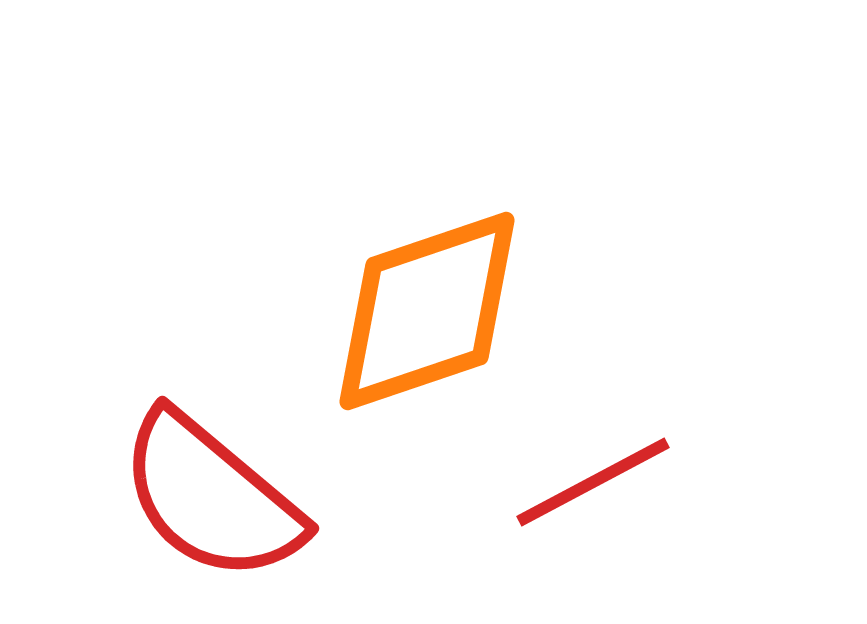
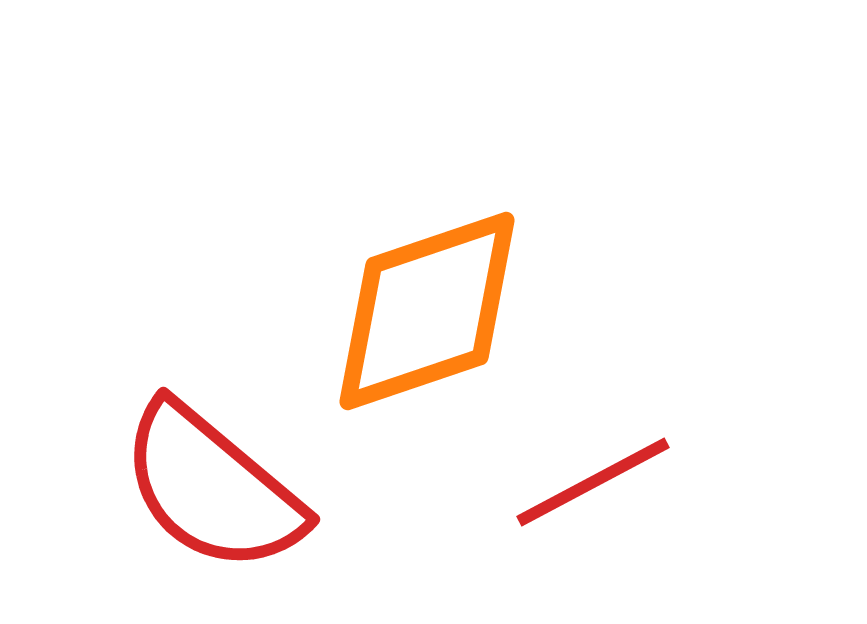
red semicircle: moved 1 px right, 9 px up
